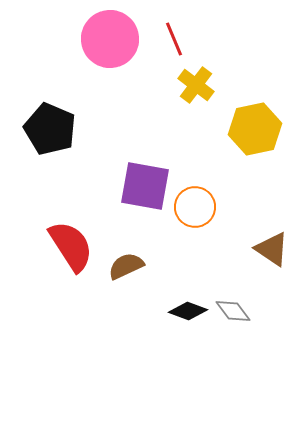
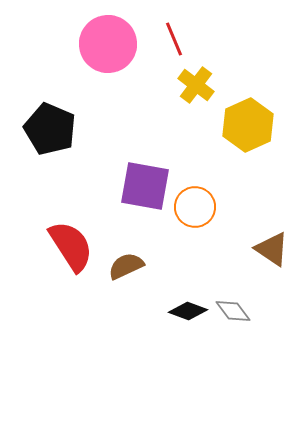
pink circle: moved 2 px left, 5 px down
yellow hexagon: moved 7 px left, 4 px up; rotated 12 degrees counterclockwise
